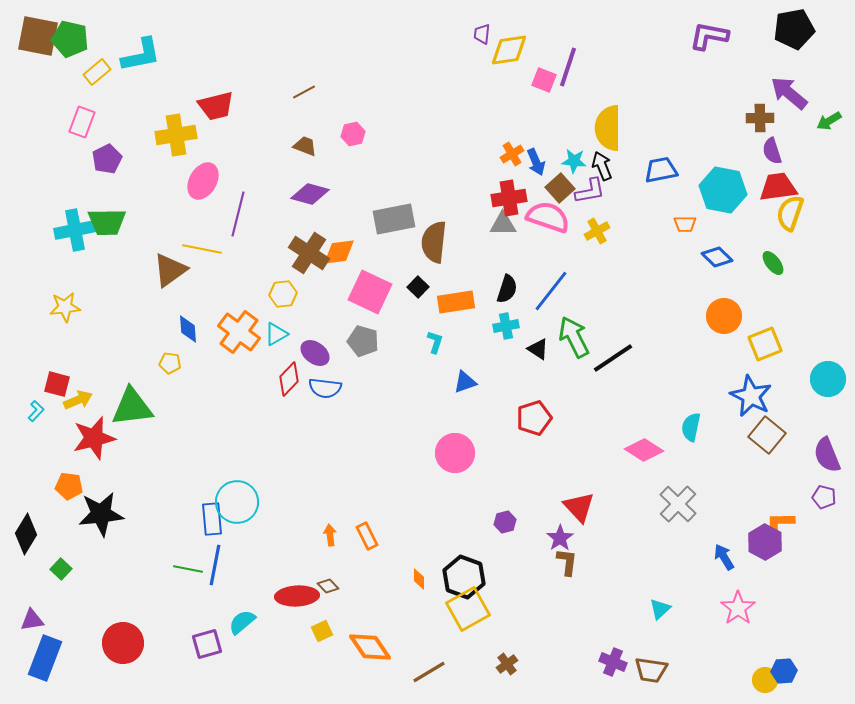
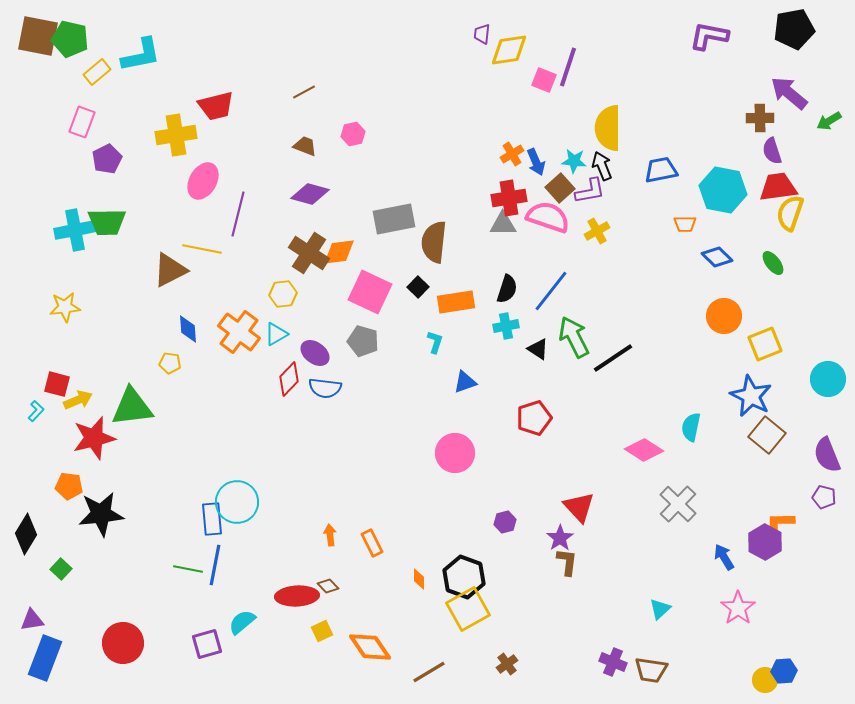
brown triangle at (170, 270): rotated 9 degrees clockwise
orange rectangle at (367, 536): moved 5 px right, 7 px down
